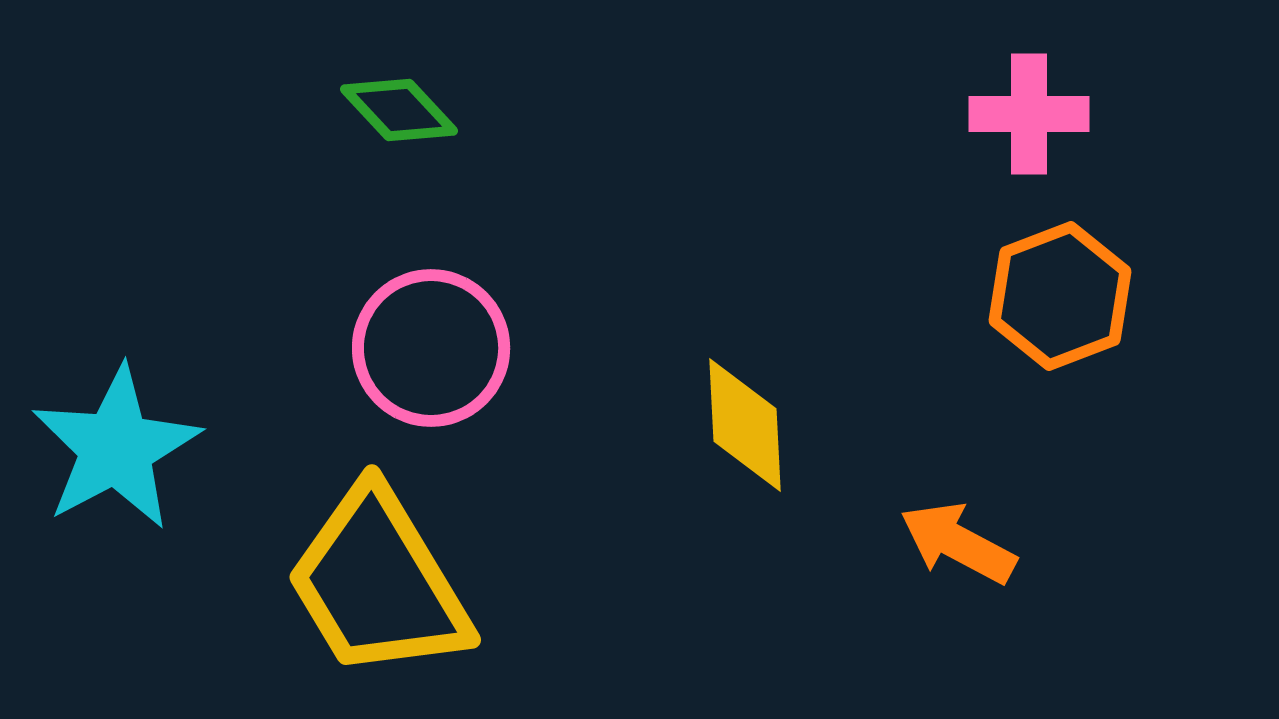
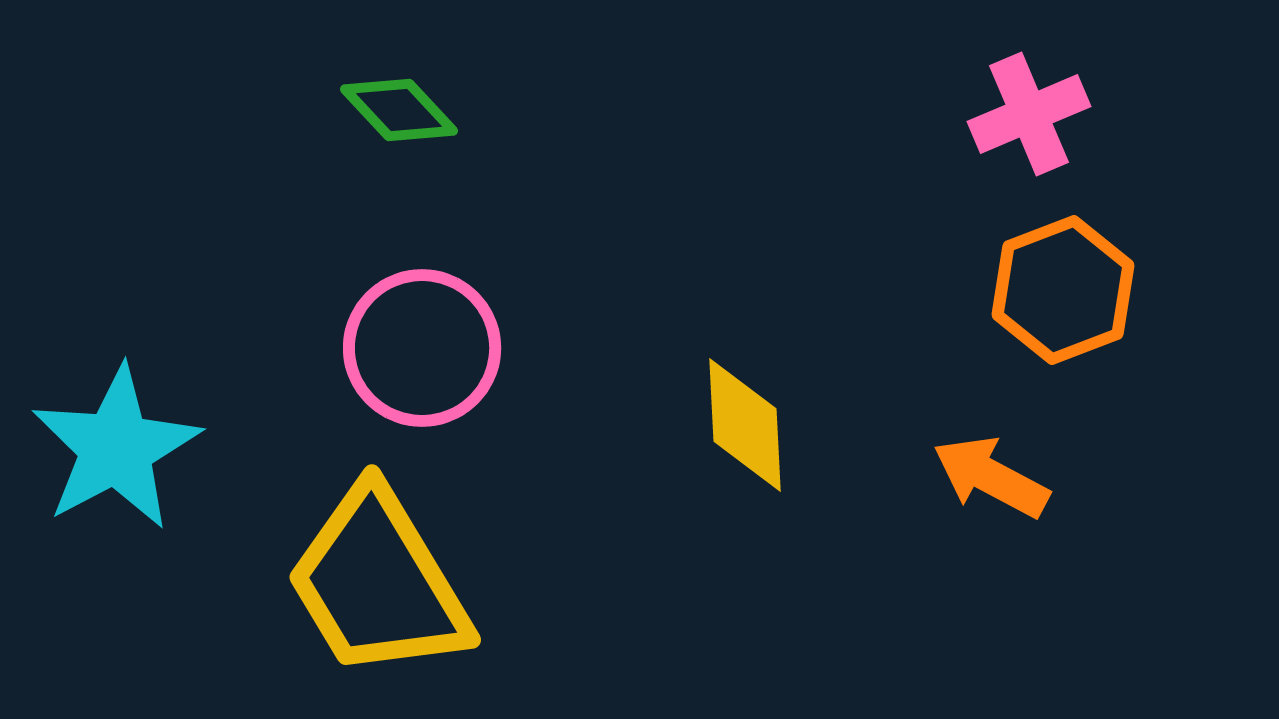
pink cross: rotated 23 degrees counterclockwise
orange hexagon: moved 3 px right, 6 px up
pink circle: moved 9 px left
orange arrow: moved 33 px right, 66 px up
